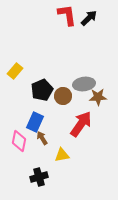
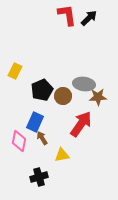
yellow rectangle: rotated 14 degrees counterclockwise
gray ellipse: rotated 15 degrees clockwise
